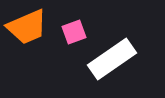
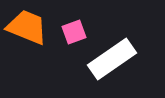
orange trapezoid: rotated 135 degrees counterclockwise
